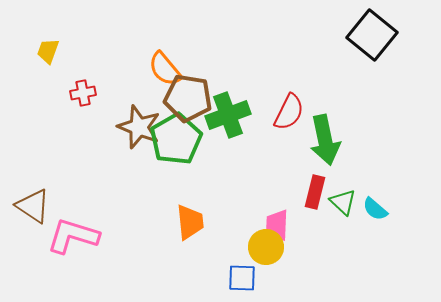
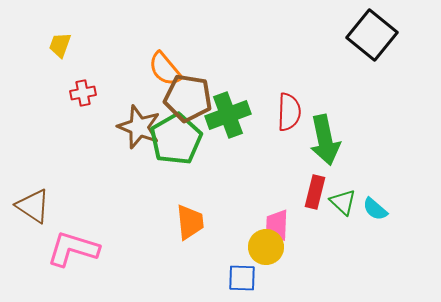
yellow trapezoid: moved 12 px right, 6 px up
red semicircle: rotated 24 degrees counterclockwise
pink L-shape: moved 13 px down
